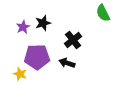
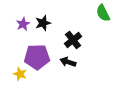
purple star: moved 3 px up
black arrow: moved 1 px right, 1 px up
